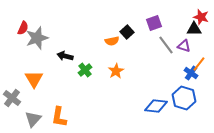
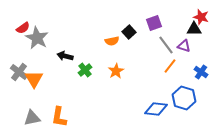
red semicircle: rotated 32 degrees clockwise
black square: moved 2 px right
gray star: rotated 25 degrees counterclockwise
orange line: moved 29 px left, 2 px down
blue cross: moved 10 px right, 1 px up
gray cross: moved 7 px right, 26 px up
blue diamond: moved 3 px down
gray triangle: moved 1 px left, 1 px up; rotated 36 degrees clockwise
